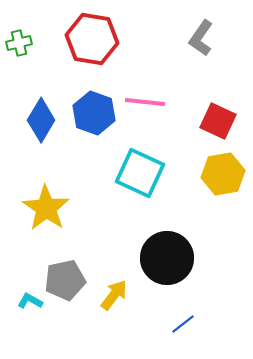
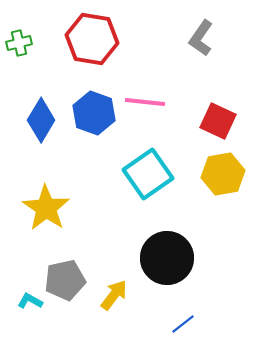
cyan square: moved 8 px right, 1 px down; rotated 30 degrees clockwise
